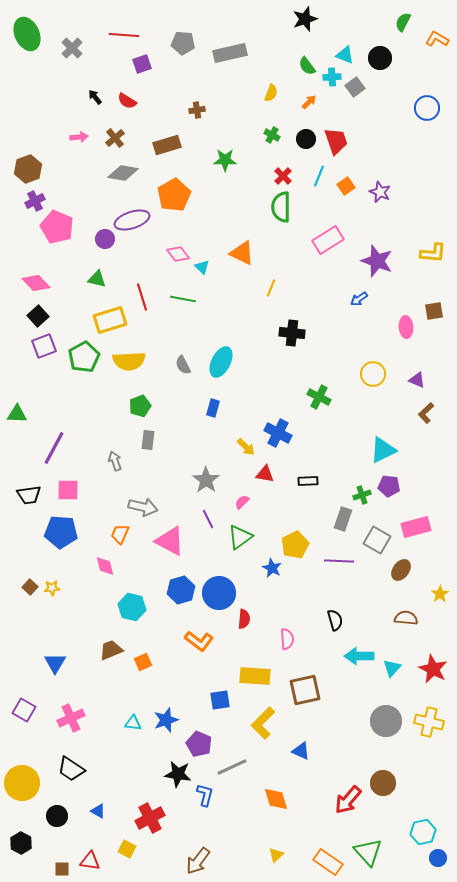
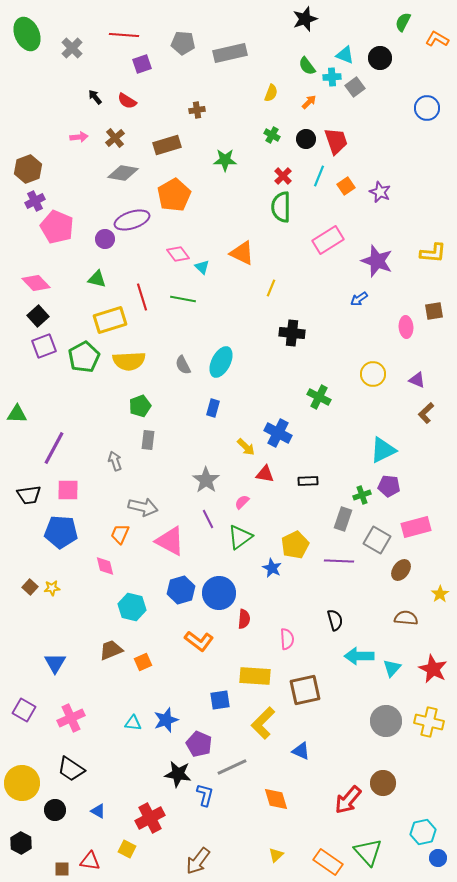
black circle at (57, 816): moved 2 px left, 6 px up
